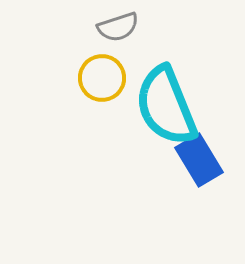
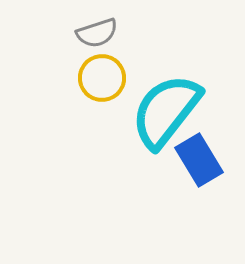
gray semicircle: moved 21 px left, 6 px down
cyan semicircle: moved 5 px down; rotated 60 degrees clockwise
